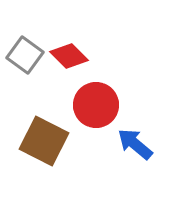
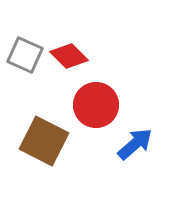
gray square: rotated 12 degrees counterclockwise
blue arrow: rotated 99 degrees clockwise
